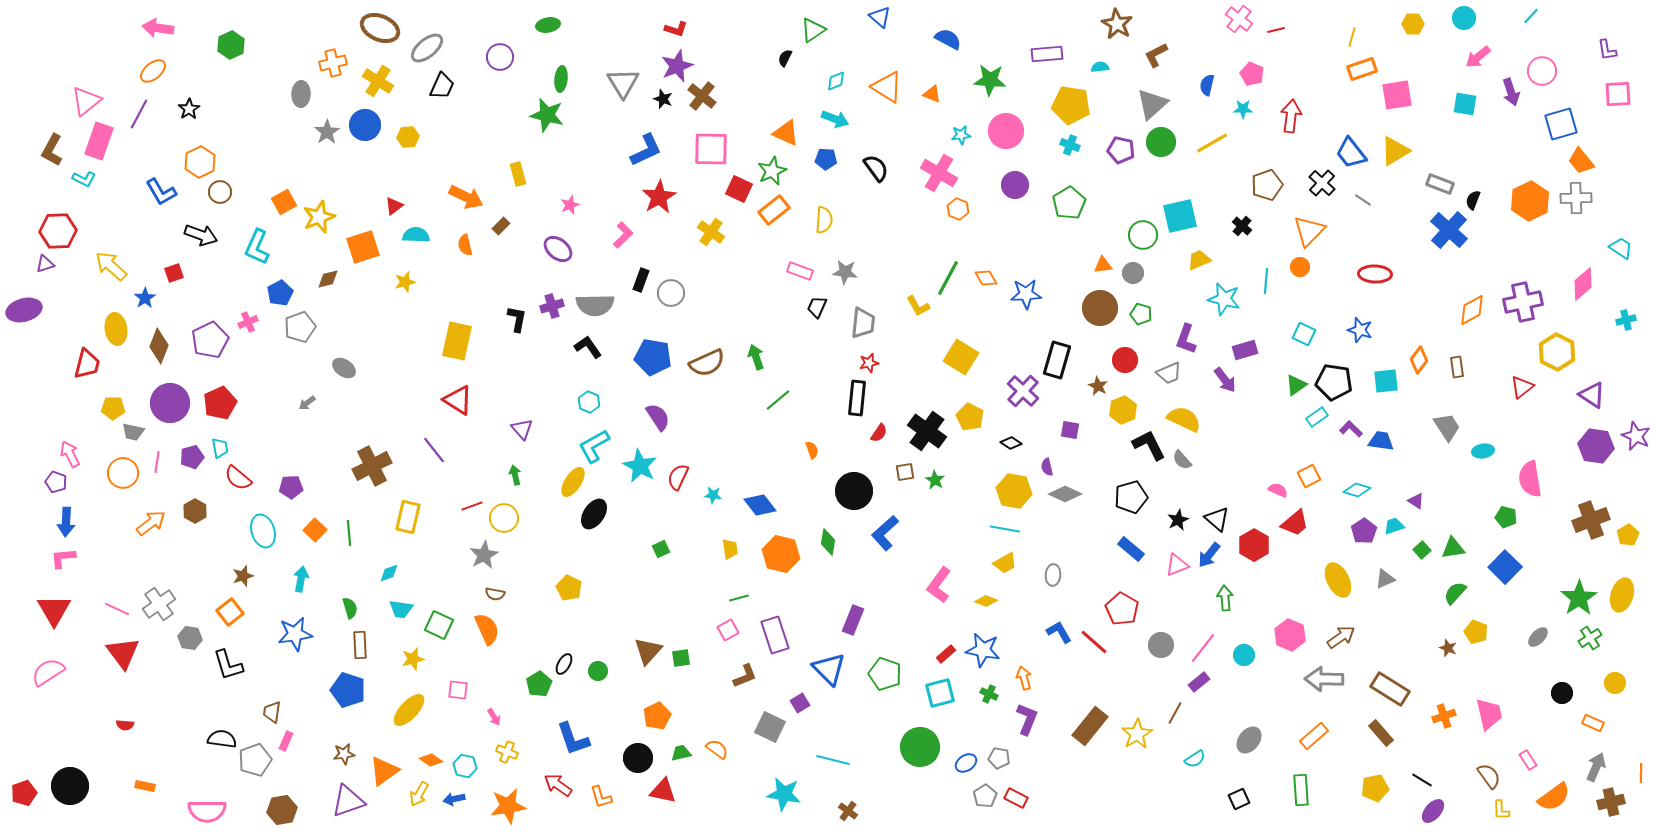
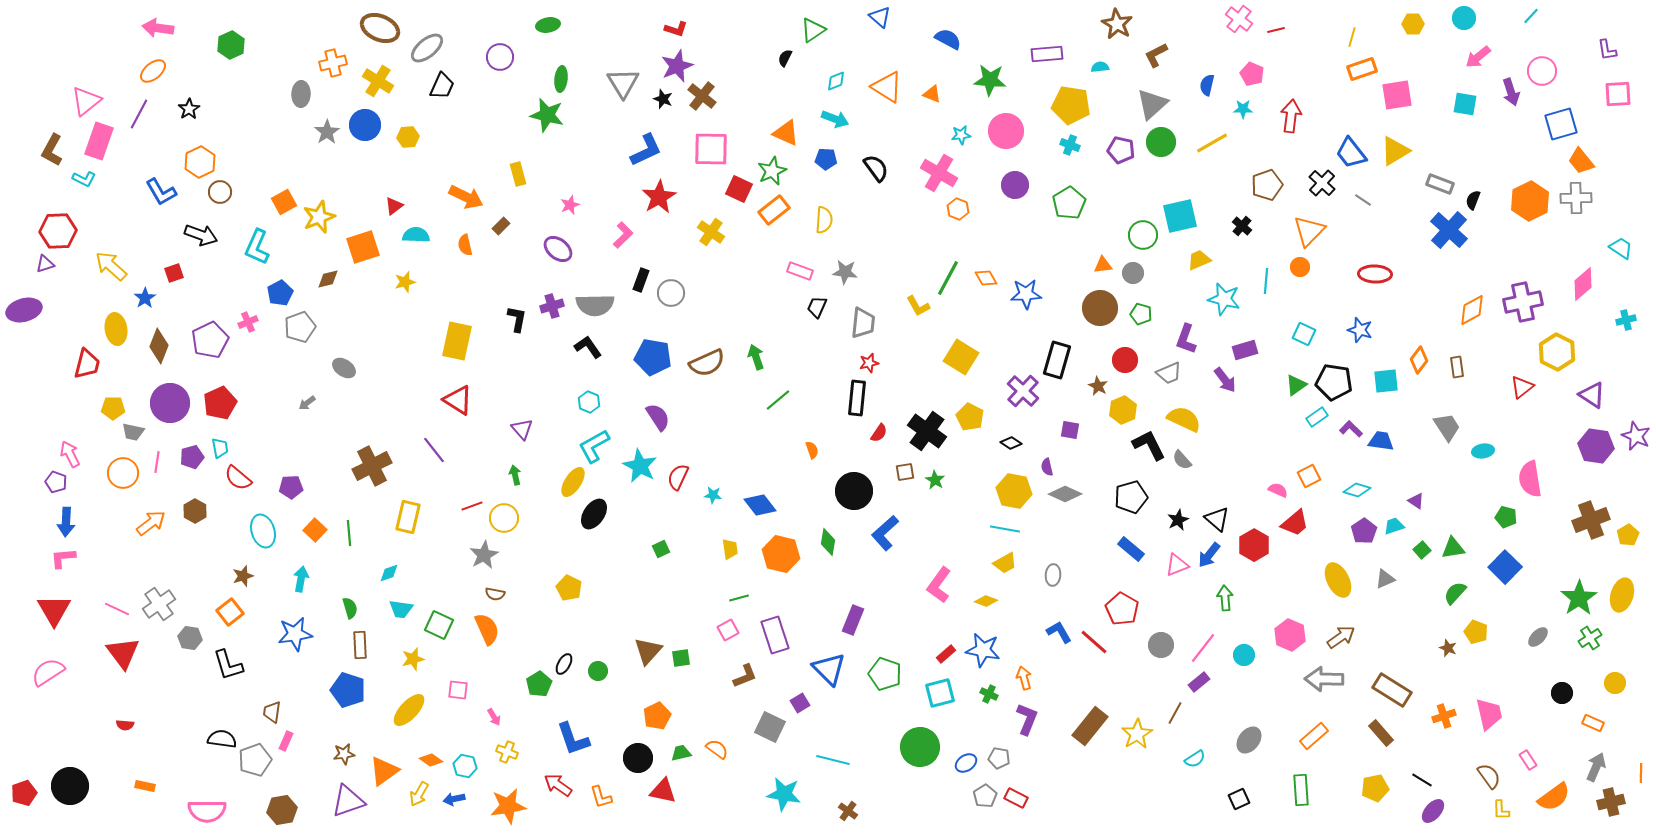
brown rectangle at (1390, 689): moved 2 px right, 1 px down
